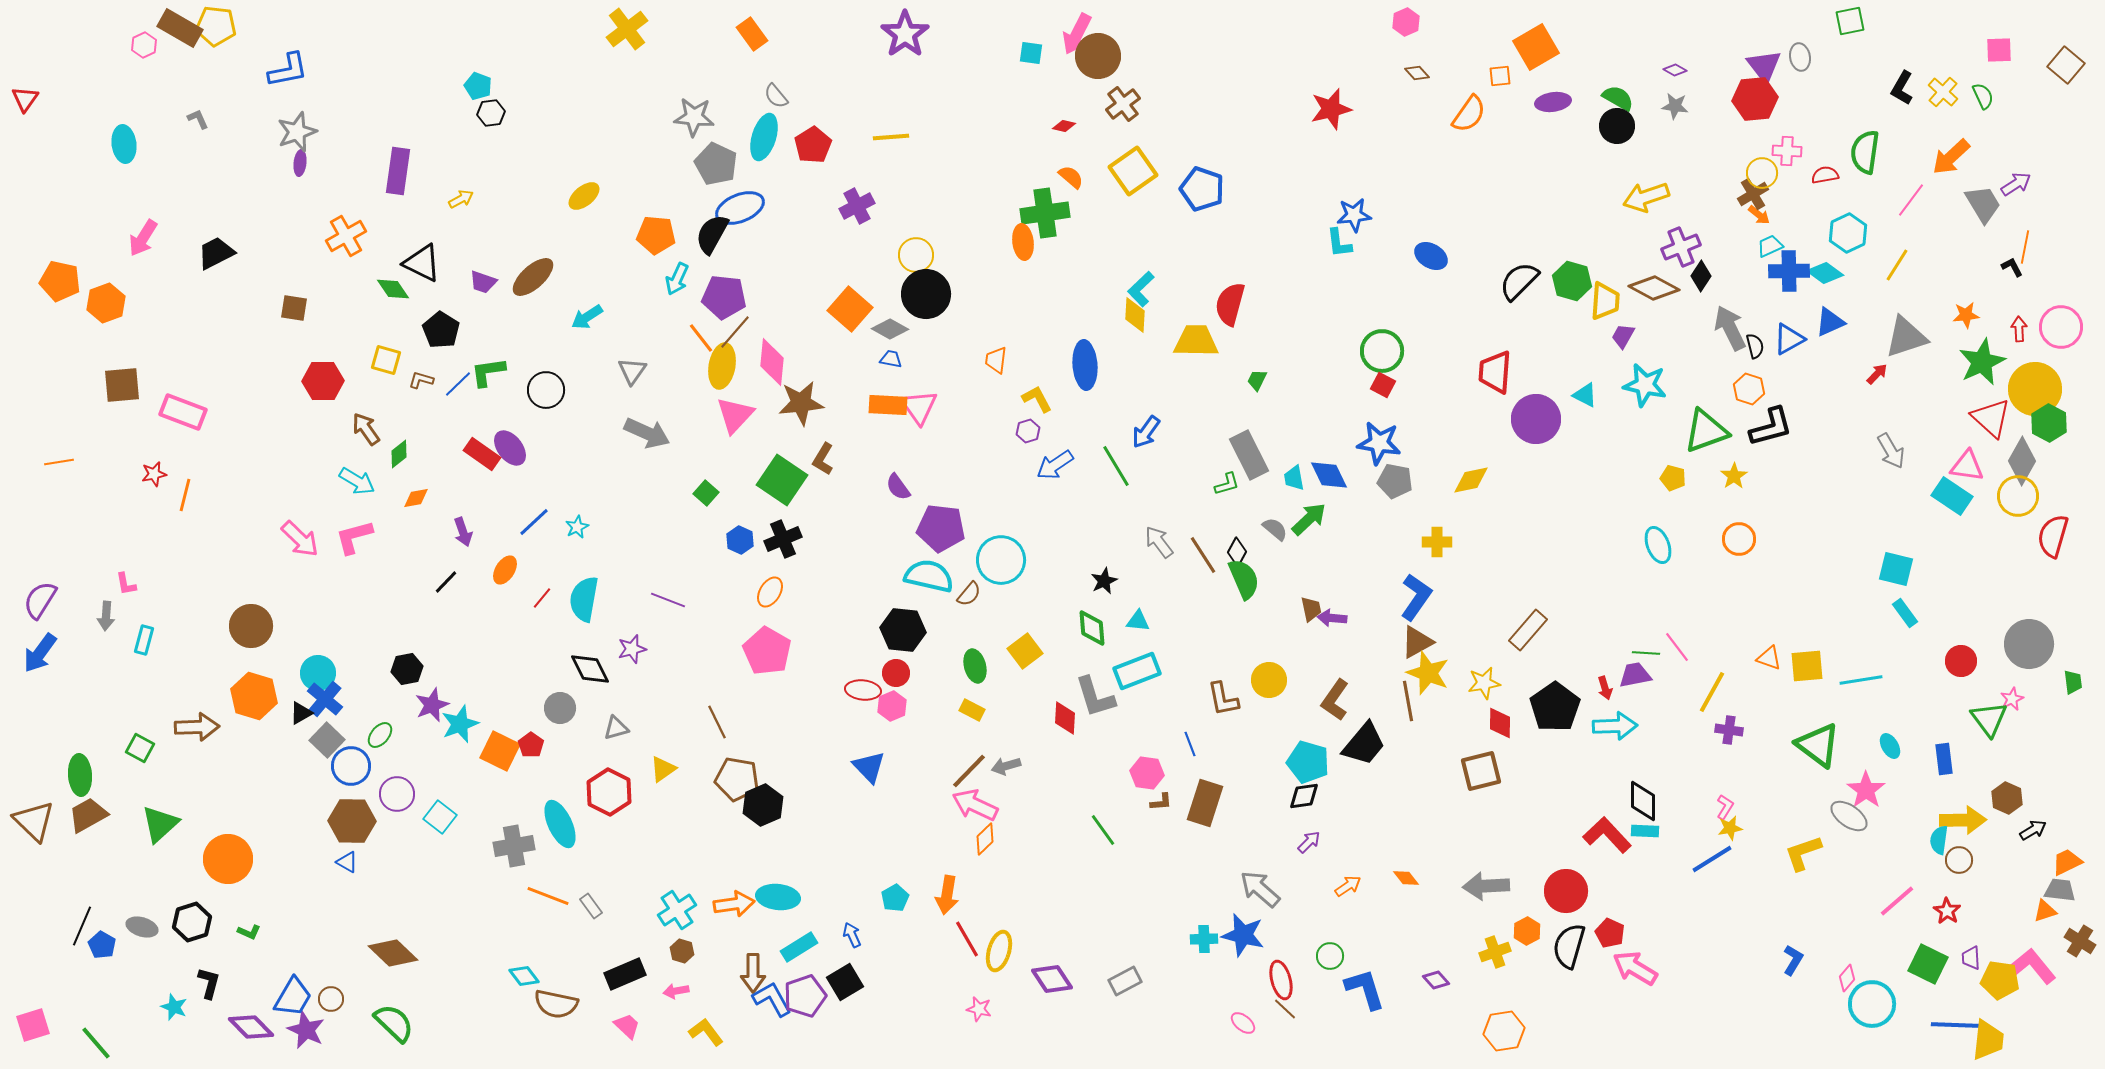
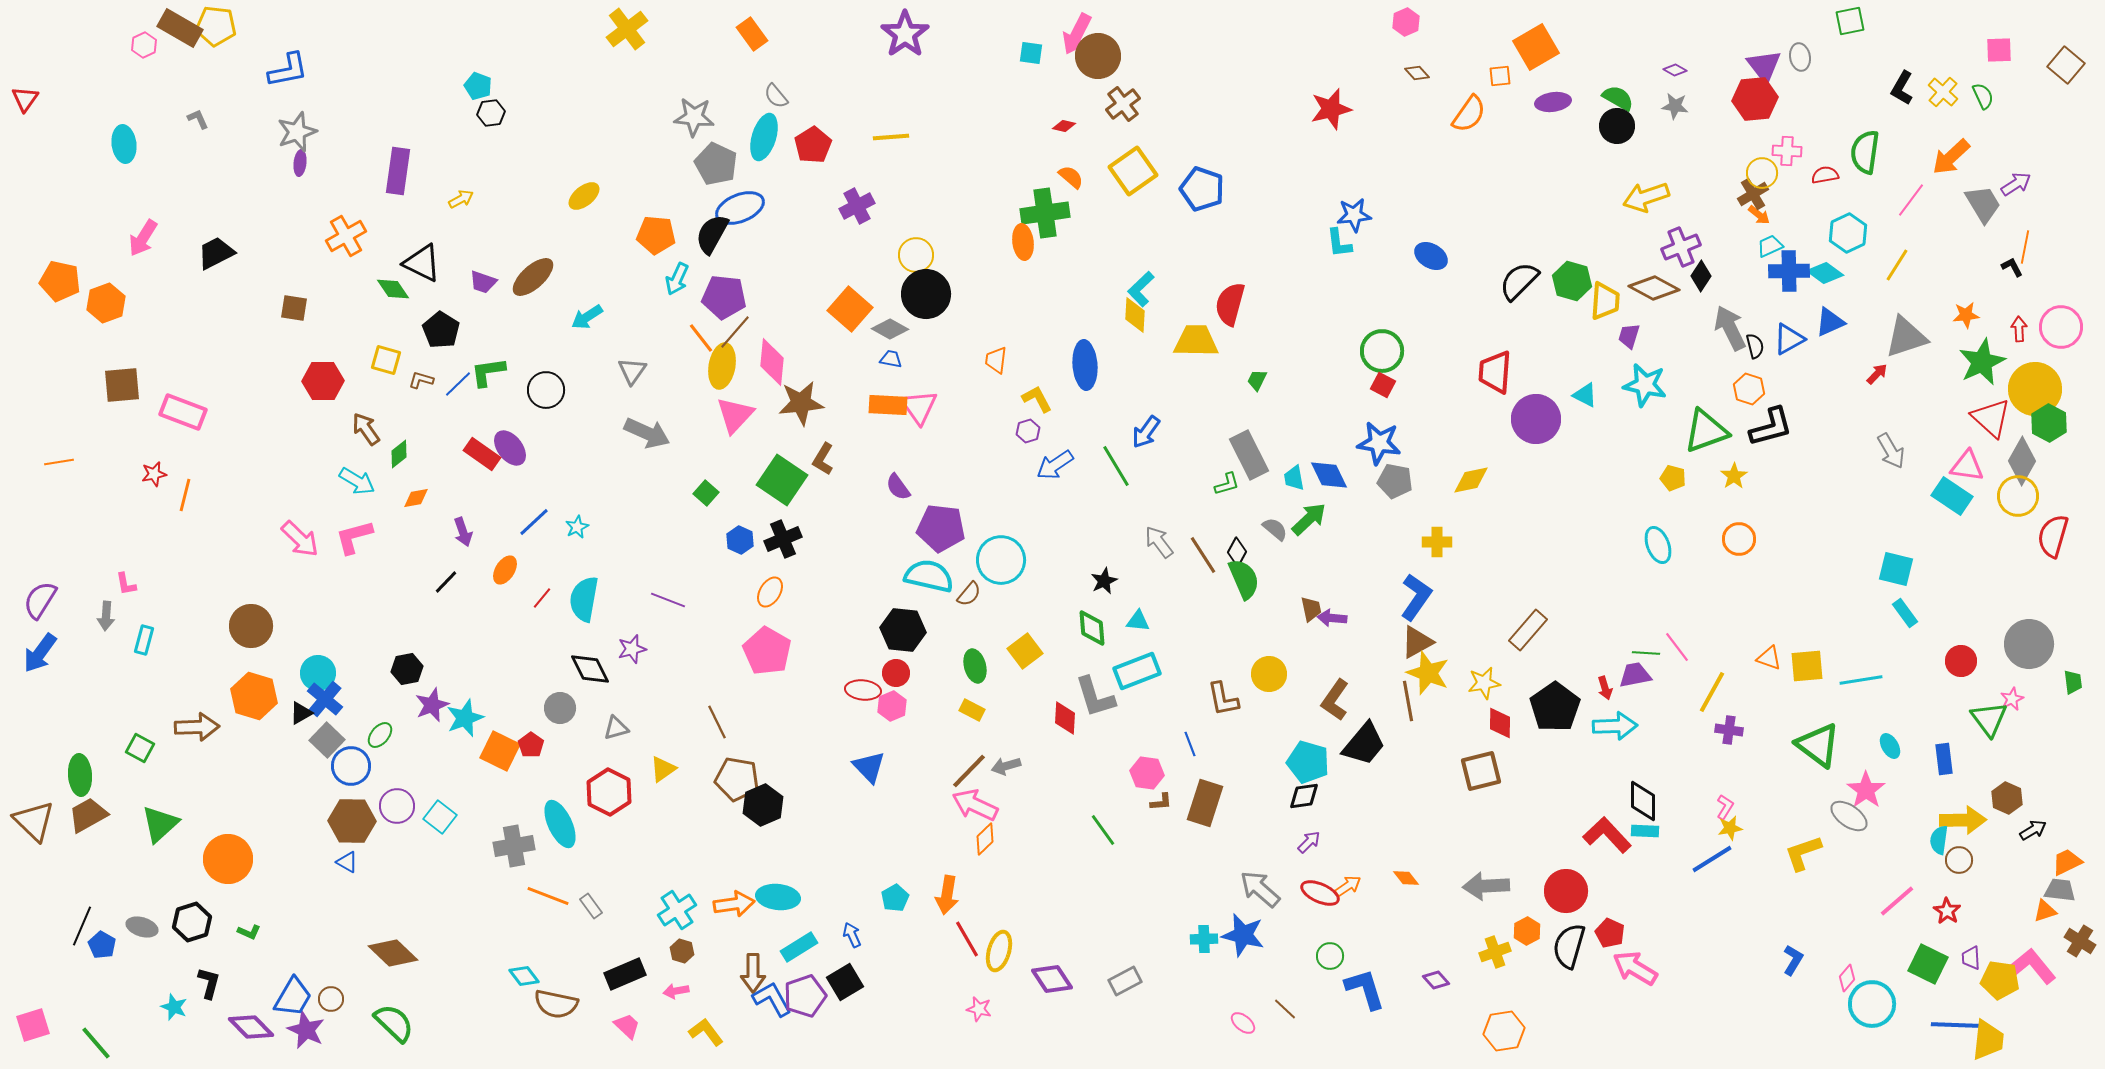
purple trapezoid at (1623, 336): moved 6 px right; rotated 12 degrees counterclockwise
yellow circle at (1269, 680): moved 6 px up
cyan star at (460, 724): moved 5 px right, 6 px up
purple circle at (397, 794): moved 12 px down
red ellipse at (1281, 980): moved 39 px right, 87 px up; rotated 51 degrees counterclockwise
